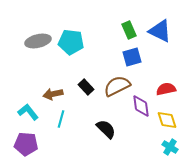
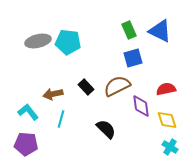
cyan pentagon: moved 3 px left
blue square: moved 1 px right, 1 px down
